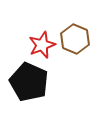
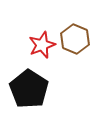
black pentagon: moved 7 px down; rotated 9 degrees clockwise
